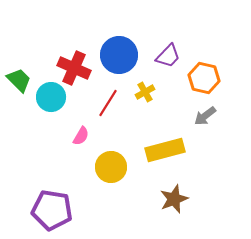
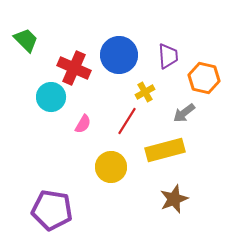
purple trapezoid: rotated 48 degrees counterclockwise
green trapezoid: moved 7 px right, 40 px up
red line: moved 19 px right, 18 px down
gray arrow: moved 21 px left, 3 px up
pink semicircle: moved 2 px right, 12 px up
